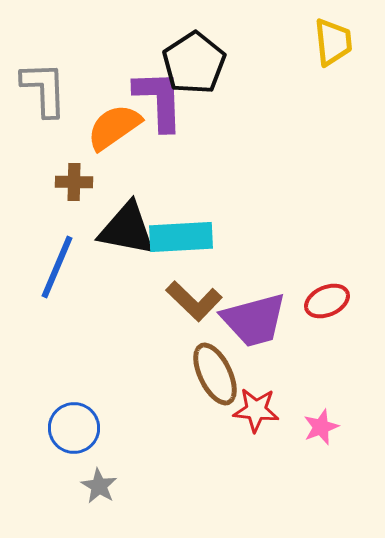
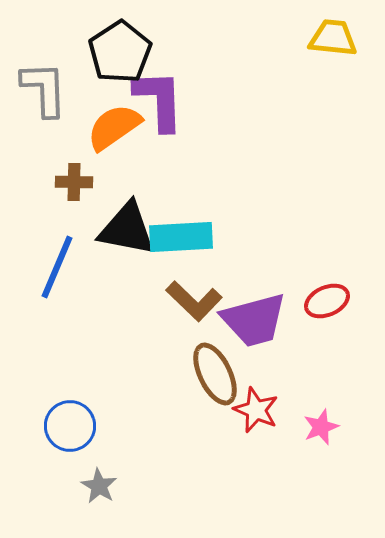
yellow trapezoid: moved 4 px up; rotated 78 degrees counterclockwise
black pentagon: moved 74 px left, 11 px up
red star: rotated 18 degrees clockwise
blue circle: moved 4 px left, 2 px up
